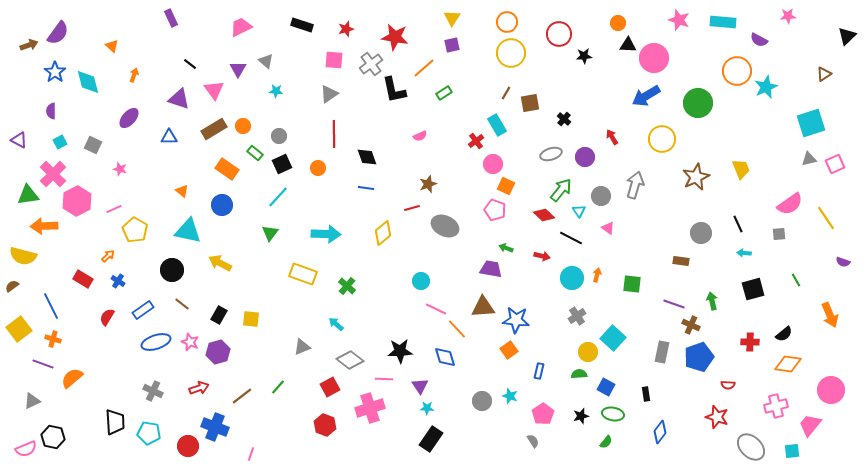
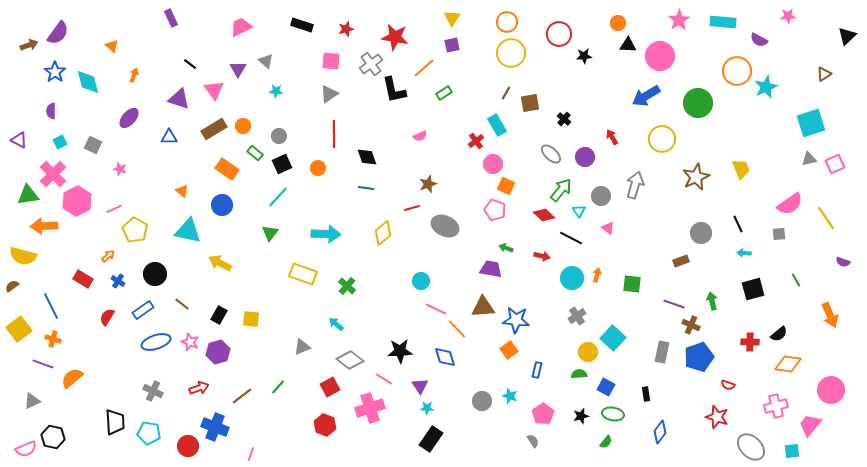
pink star at (679, 20): rotated 20 degrees clockwise
pink circle at (654, 58): moved 6 px right, 2 px up
pink square at (334, 60): moved 3 px left, 1 px down
gray ellipse at (551, 154): rotated 60 degrees clockwise
brown rectangle at (681, 261): rotated 28 degrees counterclockwise
black circle at (172, 270): moved 17 px left, 4 px down
black semicircle at (784, 334): moved 5 px left
blue rectangle at (539, 371): moved 2 px left, 1 px up
pink line at (384, 379): rotated 30 degrees clockwise
red semicircle at (728, 385): rotated 16 degrees clockwise
